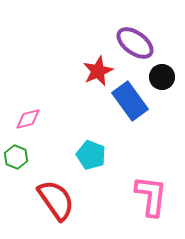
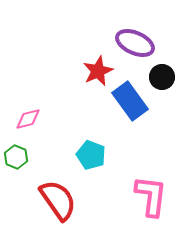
purple ellipse: rotated 12 degrees counterclockwise
red semicircle: moved 2 px right
